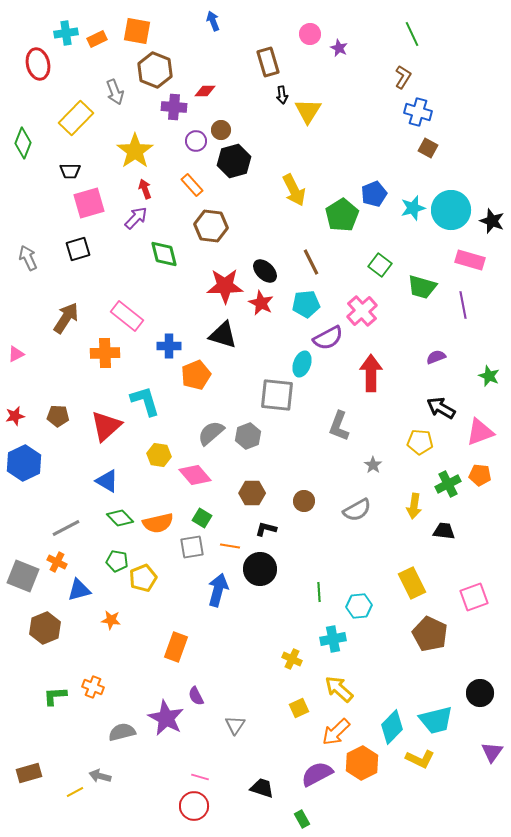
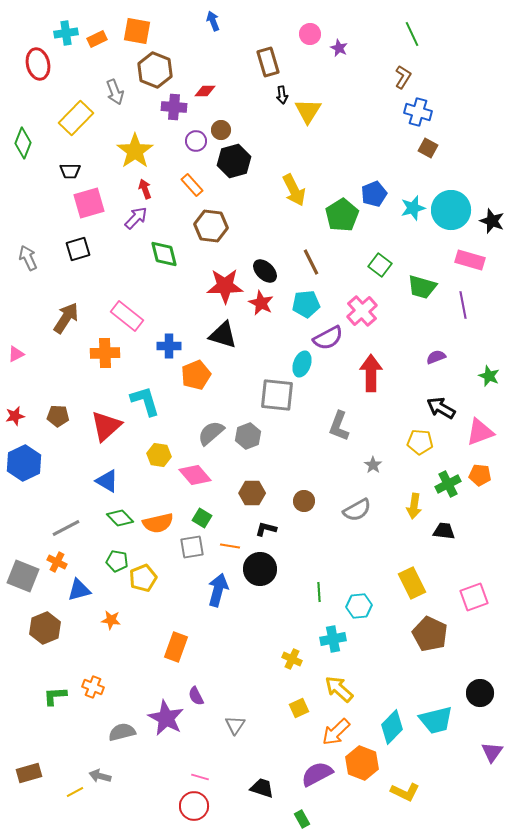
yellow L-shape at (420, 759): moved 15 px left, 33 px down
orange hexagon at (362, 763): rotated 12 degrees counterclockwise
